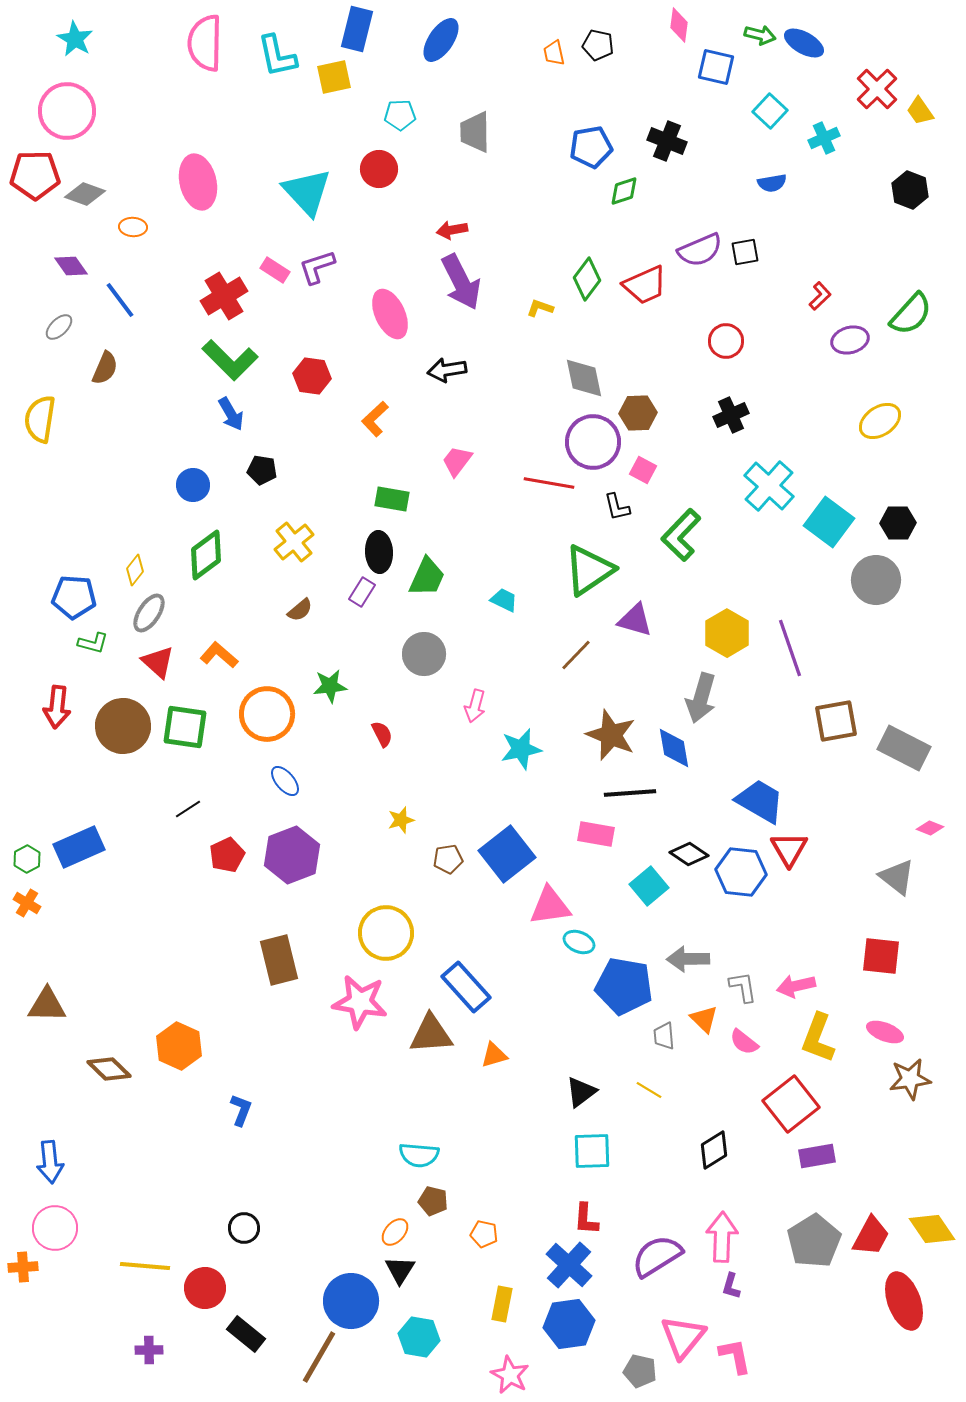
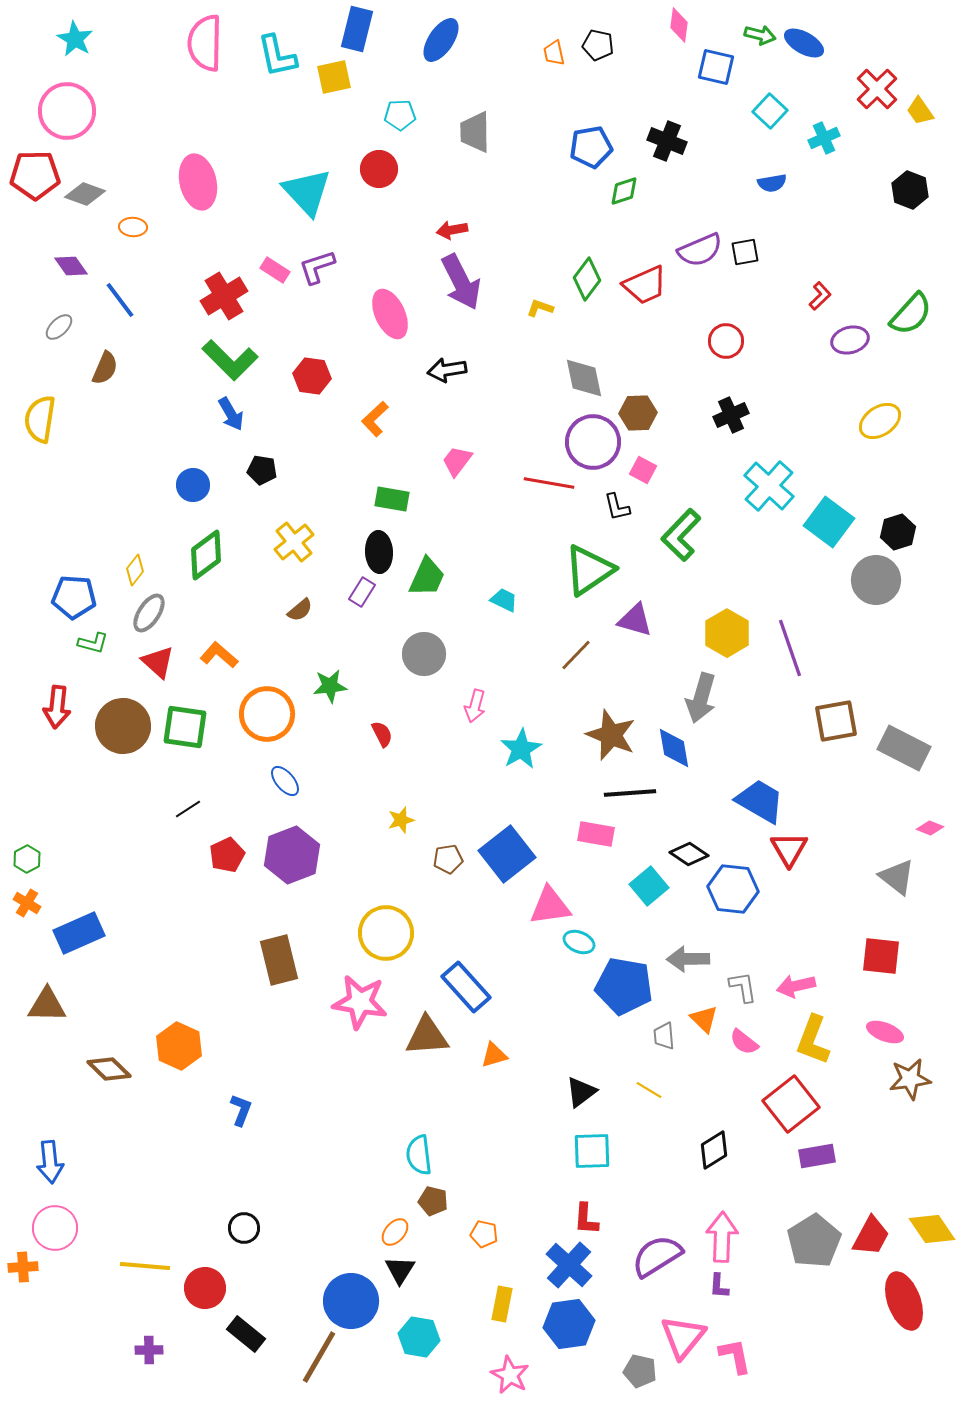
black hexagon at (898, 523): moved 9 px down; rotated 16 degrees counterclockwise
cyan star at (521, 749): rotated 18 degrees counterclockwise
blue rectangle at (79, 847): moved 86 px down
blue hexagon at (741, 872): moved 8 px left, 17 px down
brown triangle at (431, 1034): moved 4 px left, 2 px down
yellow L-shape at (818, 1038): moved 5 px left, 2 px down
cyan semicircle at (419, 1155): rotated 78 degrees clockwise
purple L-shape at (731, 1286): moved 12 px left; rotated 12 degrees counterclockwise
